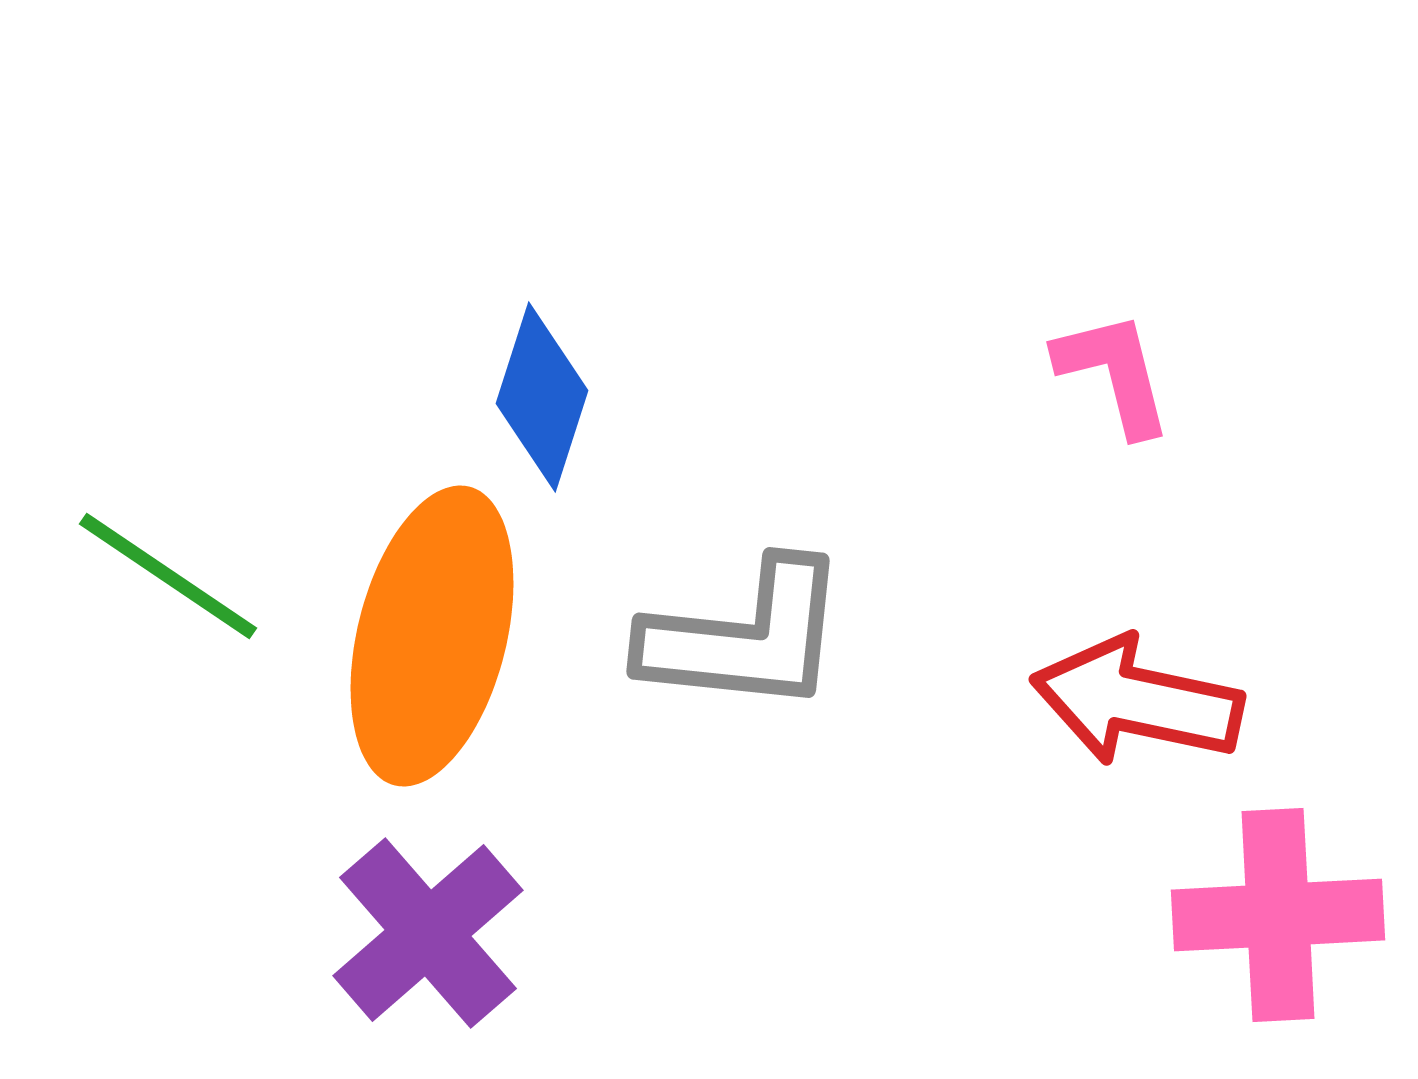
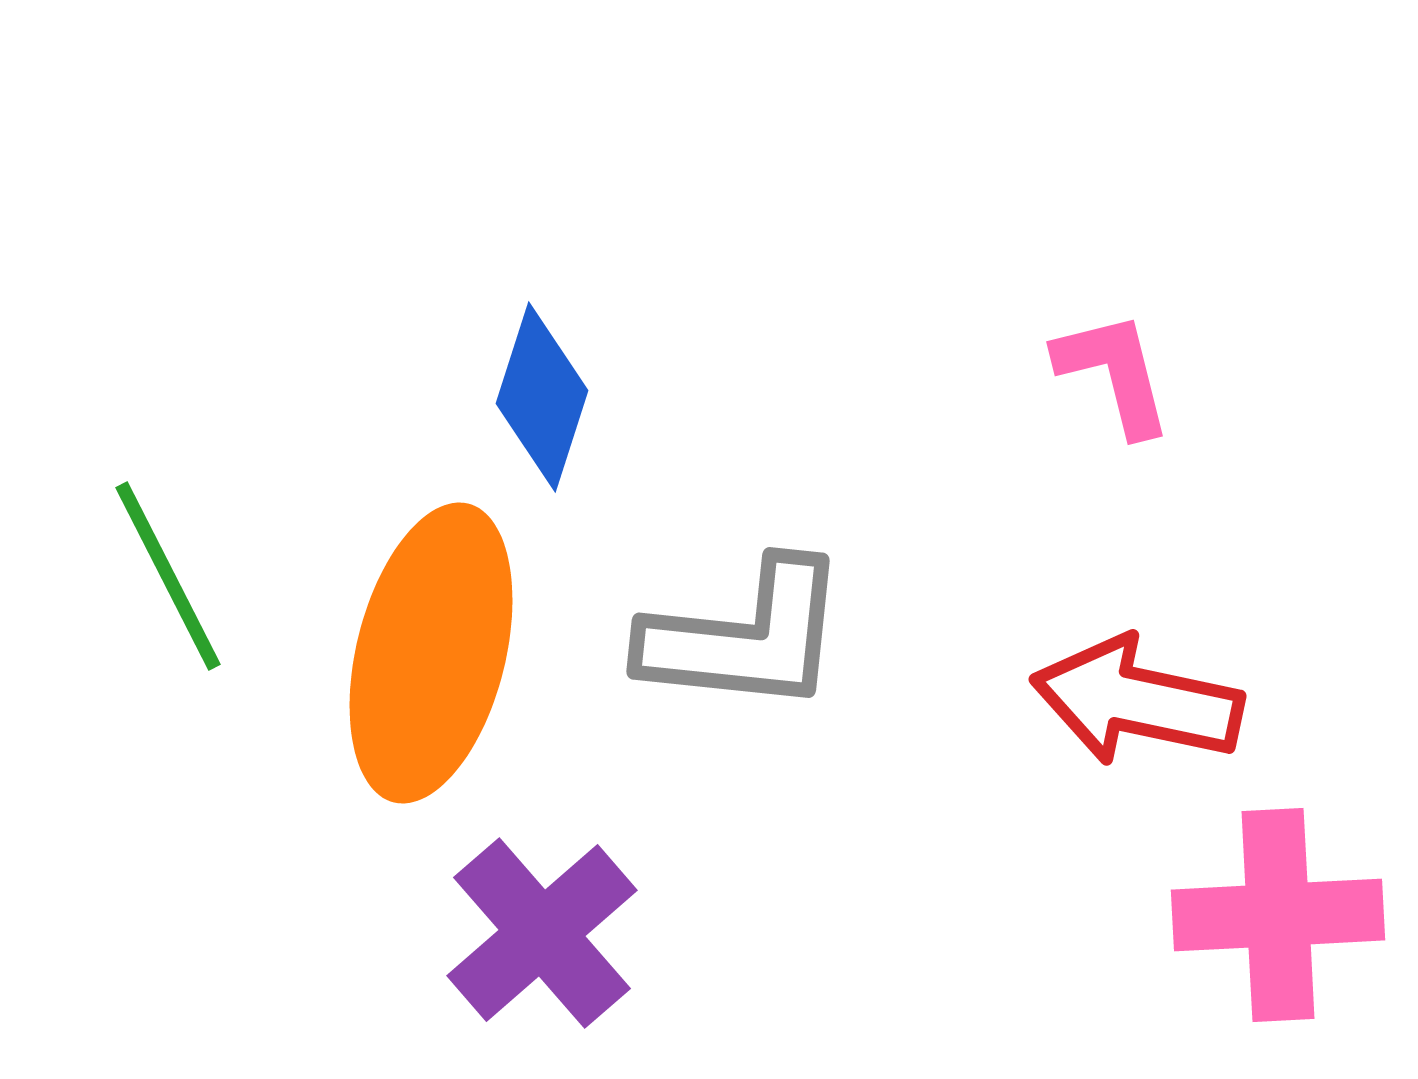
green line: rotated 29 degrees clockwise
orange ellipse: moved 1 px left, 17 px down
purple cross: moved 114 px right
